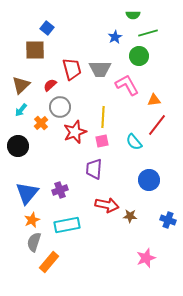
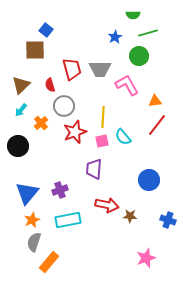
blue square: moved 1 px left, 2 px down
red semicircle: rotated 64 degrees counterclockwise
orange triangle: moved 1 px right, 1 px down
gray circle: moved 4 px right, 1 px up
cyan semicircle: moved 11 px left, 5 px up
cyan rectangle: moved 1 px right, 5 px up
